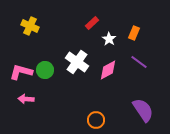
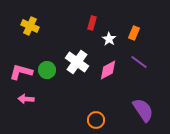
red rectangle: rotated 32 degrees counterclockwise
green circle: moved 2 px right
